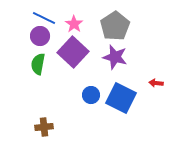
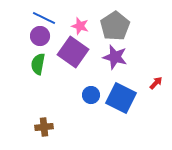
pink star: moved 6 px right, 2 px down; rotated 18 degrees counterclockwise
purple square: rotated 8 degrees counterclockwise
red arrow: rotated 128 degrees clockwise
